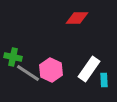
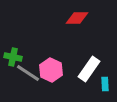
cyan rectangle: moved 1 px right, 4 px down
